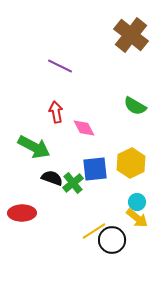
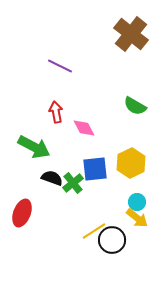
brown cross: moved 1 px up
red ellipse: rotated 68 degrees counterclockwise
